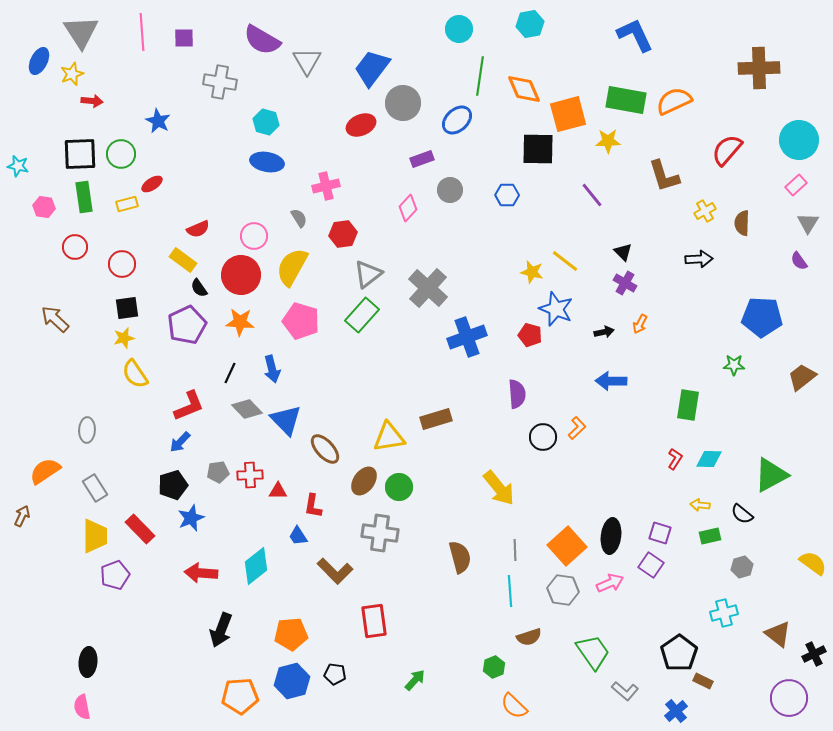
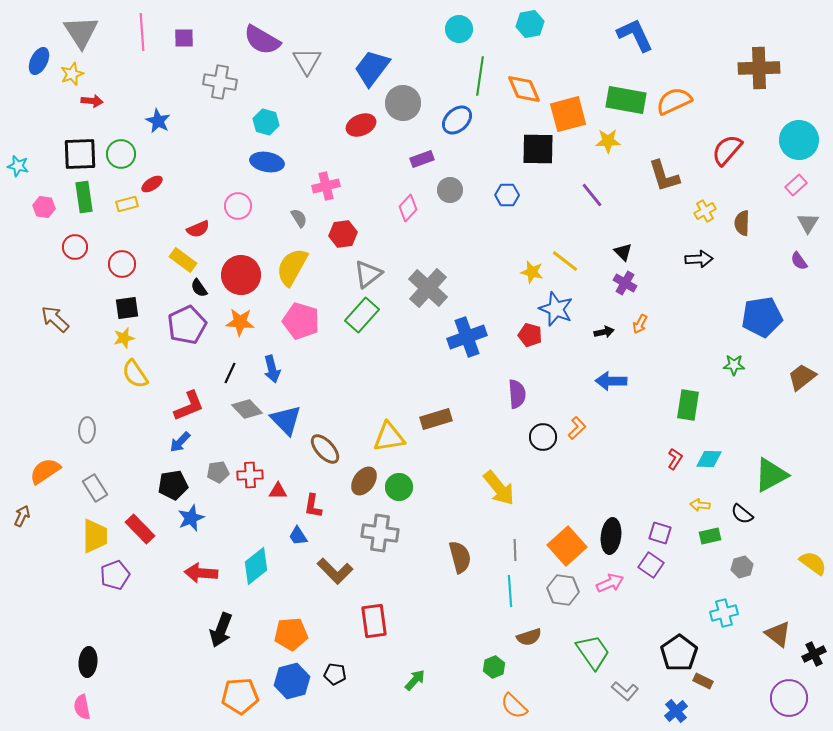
pink circle at (254, 236): moved 16 px left, 30 px up
blue pentagon at (762, 317): rotated 12 degrees counterclockwise
black pentagon at (173, 485): rotated 8 degrees clockwise
